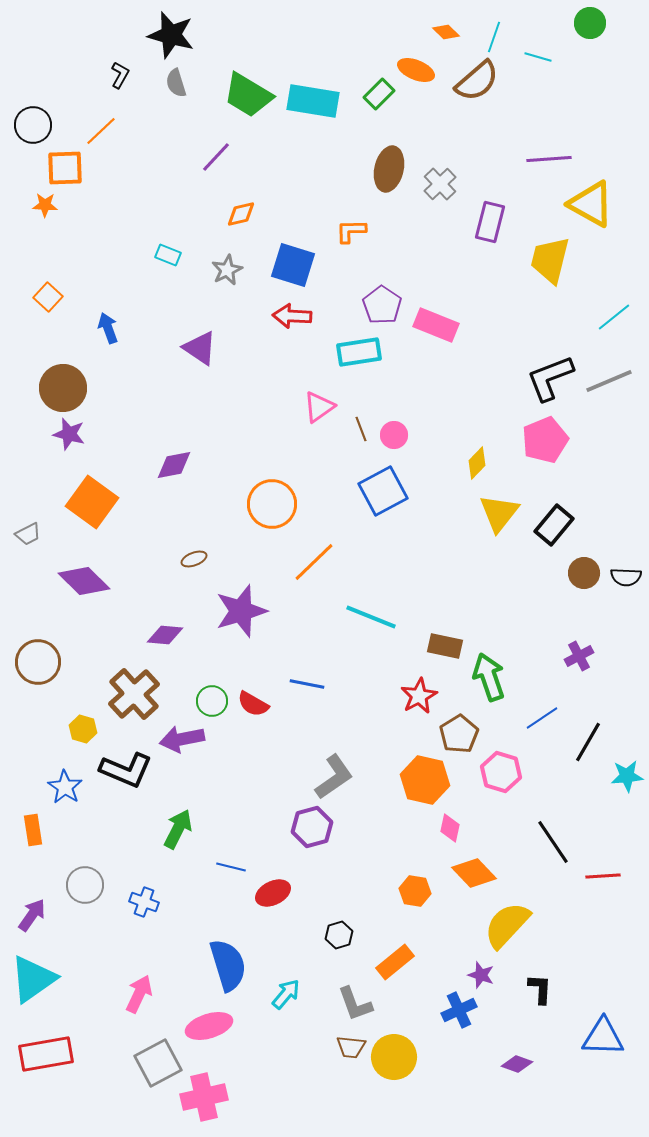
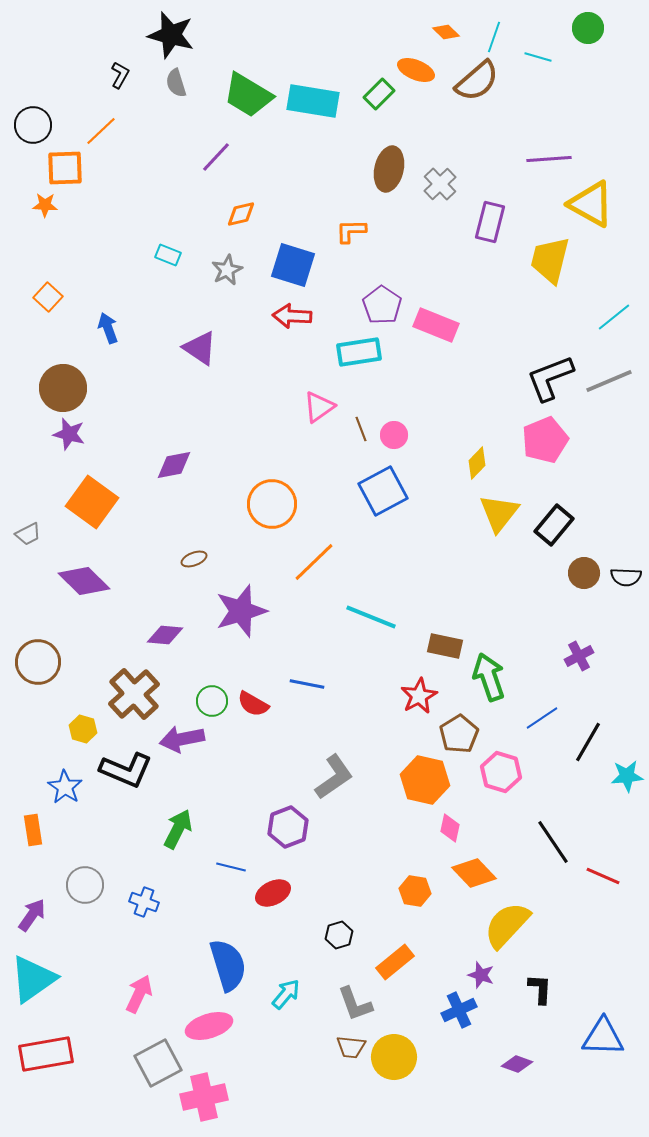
green circle at (590, 23): moved 2 px left, 5 px down
purple hexagon at (312, 827): moved 24 px left; rotated 6 degrees counterclockwise
red line at (603, 876): rotated 28 degrees clockwise
